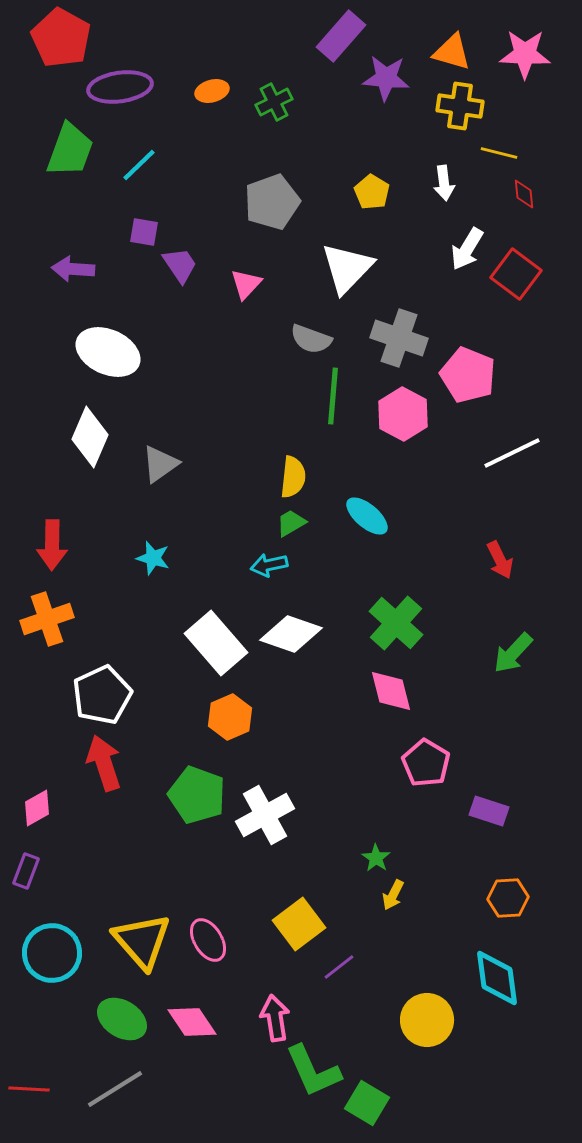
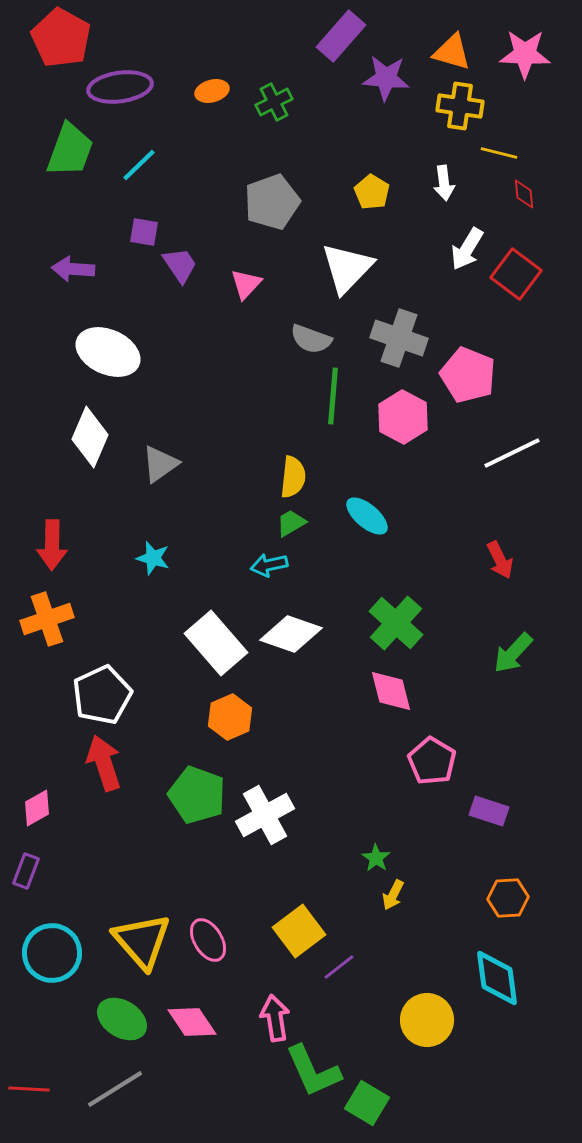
pink hexagon at (403, 414): moved 3 px down
pink pentagon at (426, 763): moved 6 px right, 2 px up
yellow square at (299, 924): moved 7 px down
